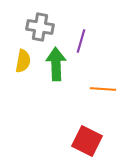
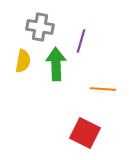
red square: moved 2 px left, 8 px up
